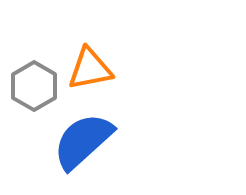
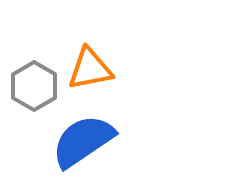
blue semicircle: rotated 8 degrees clockwise
